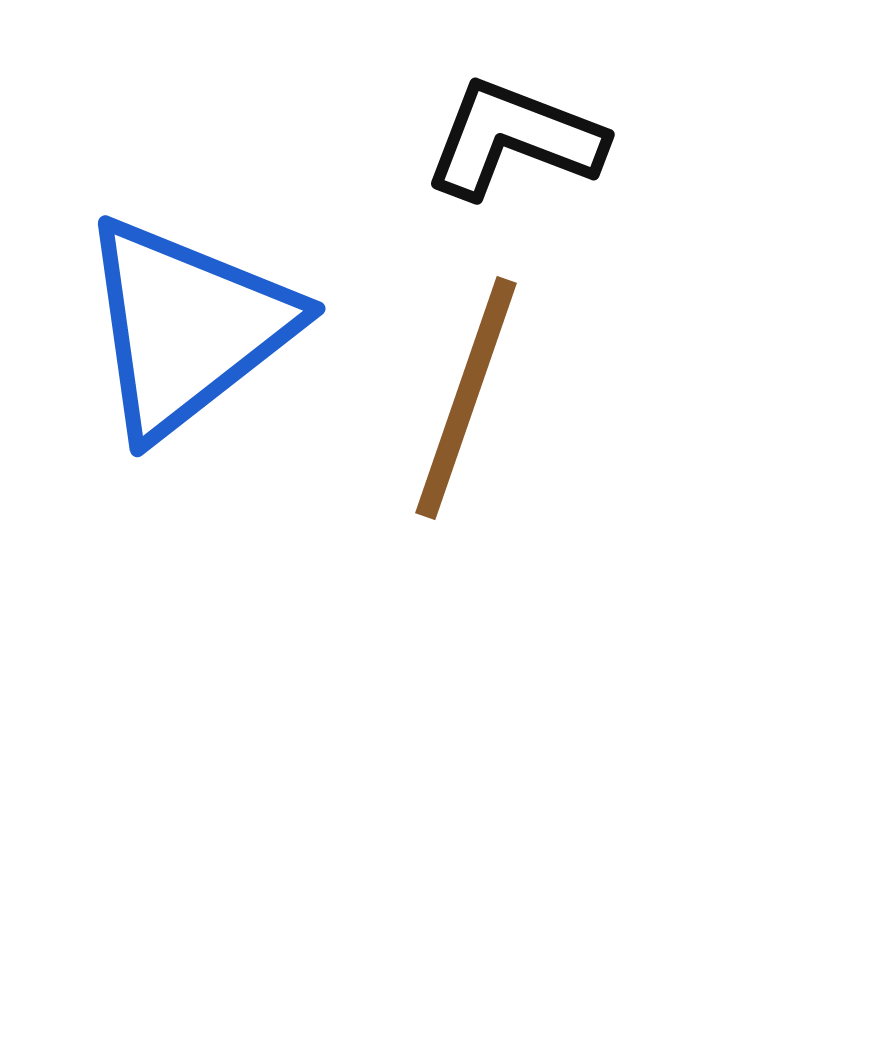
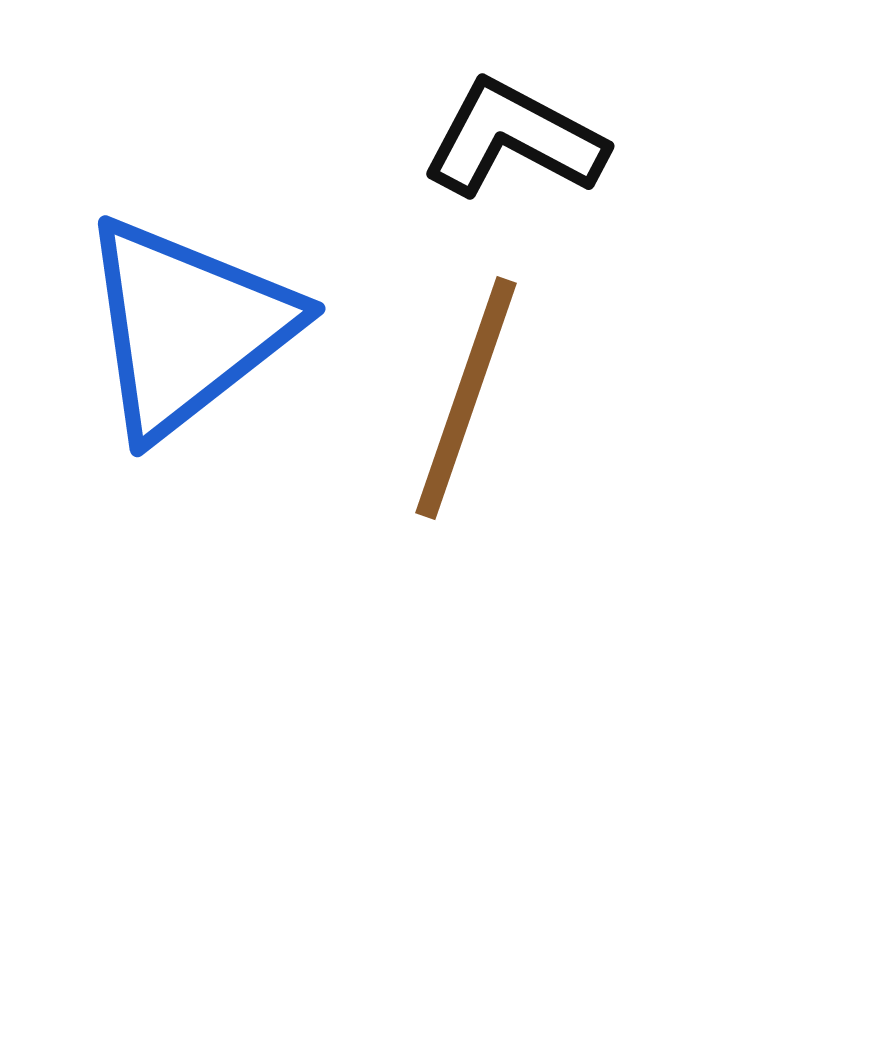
black L-shape: rotated 7 degrees clockwise
